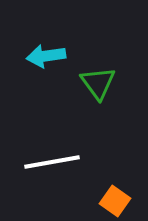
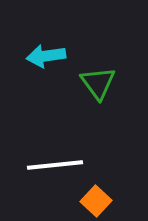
white line: moved 3 px right, 3 px down; rotated 4 degrees clockwise
orange square: moved 19 px left; rotated 8 degrees clockwise
